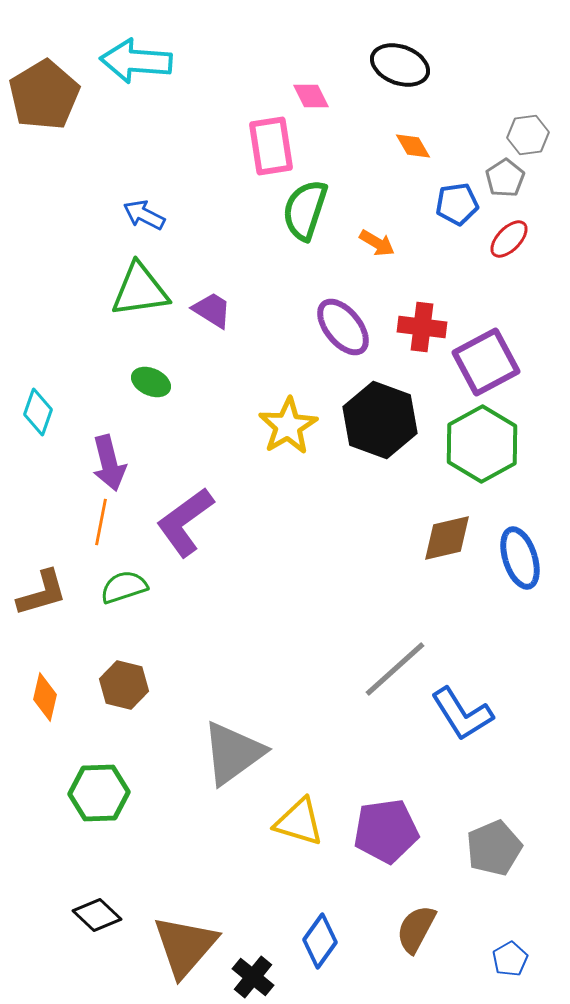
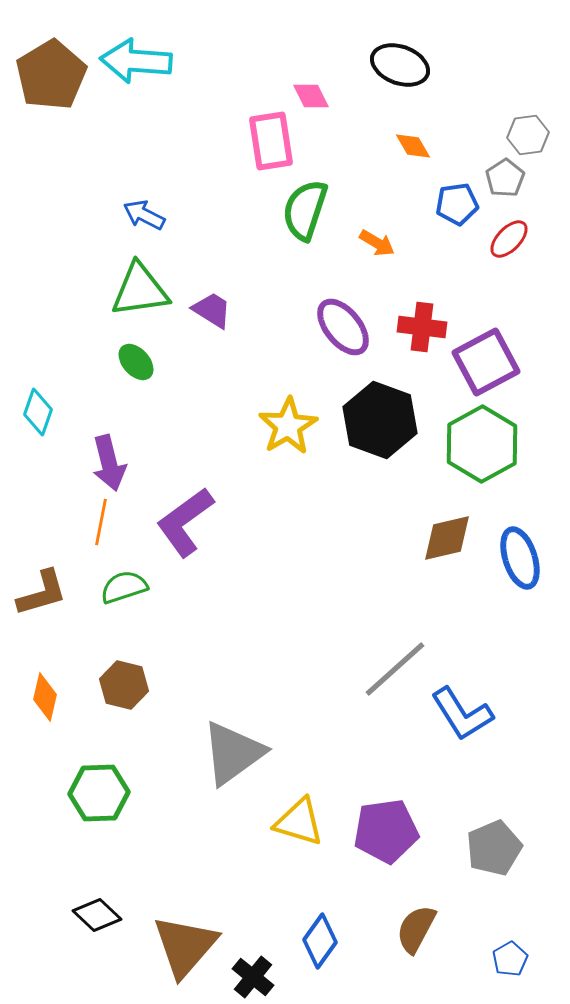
brown pentagon at (44, 95): moved 7 px right, 20 px up
pink rectangle at (271, 146): moved 5 px up
green ellipse at (151, 382): moved 15 px left, 20 px up; rotated 24 degrees clockwise
